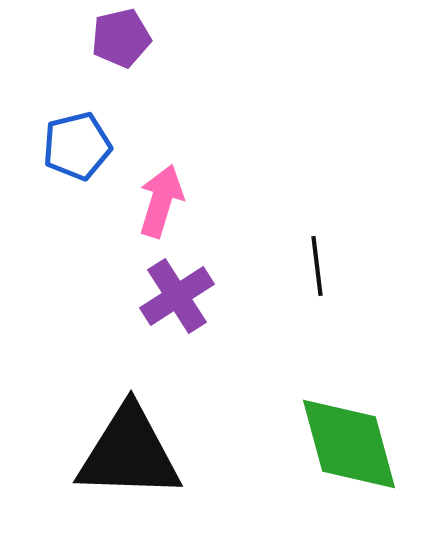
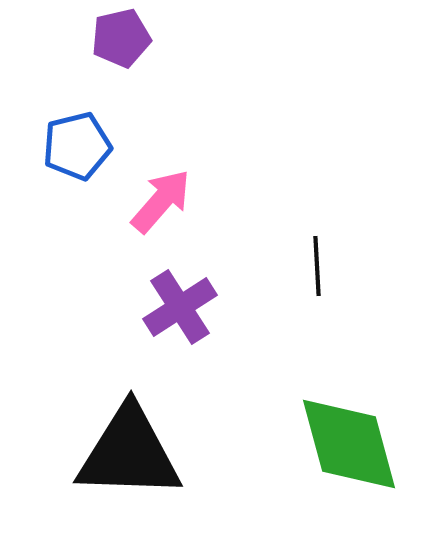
pink arrow: rotated 24 degrees clockwise
black line: rotated 4 degrees clockwise
purple cross: moved 3 px right, 11 px down
